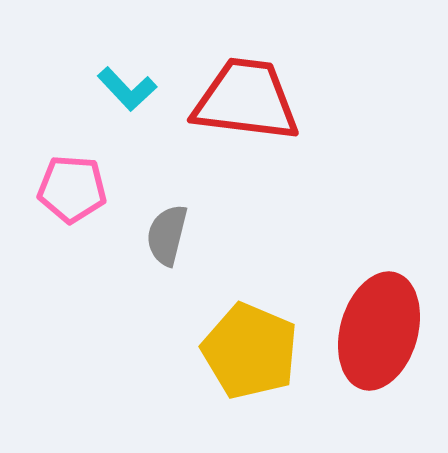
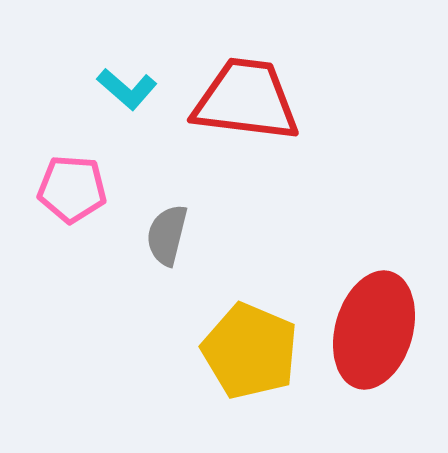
cyan L-shape: rotated 6 degrees counterclockwise
red ellipse: moved 5 px left, 1 px up
